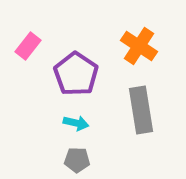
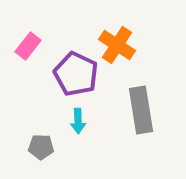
orange cross: moved 22 px left, 1 px up
purple pentagon: rotated 9 degrees counterclockwise
cyan arrow: moved 2 px right, 2 px up; rotated 75 degrees clockwise
gray pentagon: moved 36 px left, 13 px up
